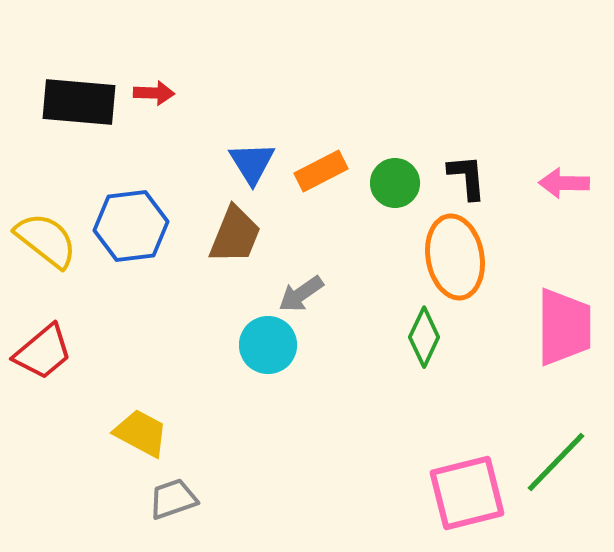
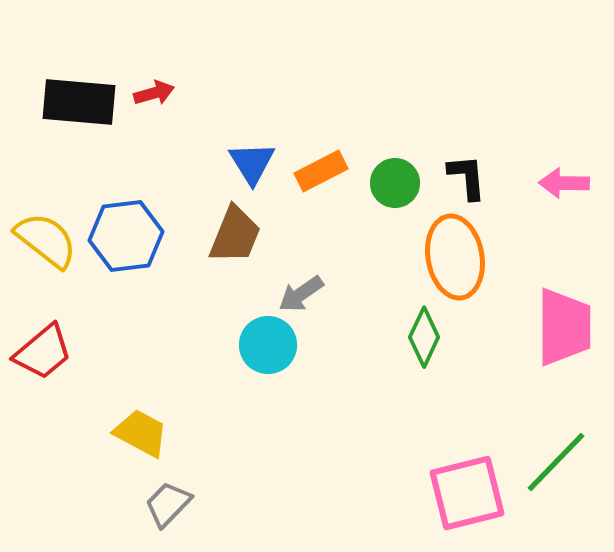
red arrow: rotated 18 degrees counterclockwise
blue hexagon: moved 5 px left, 10 px down
gray trapezoid: moved 5 px left, 5 px down; rotated 27 degrees counterclockwise
